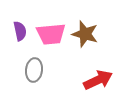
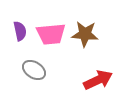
brown star: rotated 12 degrees counterclockwise
gray ellipse: rotated 65 degrees counterclockwise
